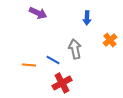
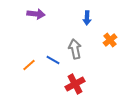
purple arrow: moved 2 px left, 1 px down; rotated 18 degrees counterclockwise
orange line: rotated 48 degrees counterclockwise
red cross: moved 13 px right, 1 px down
